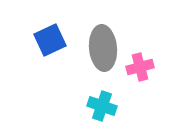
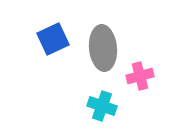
blue square: moved 3 px right, 1 px up
pink cross: moved 9 px down
